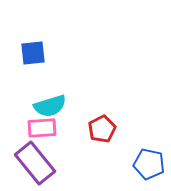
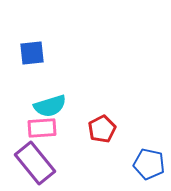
blue square: moved 1 px left
